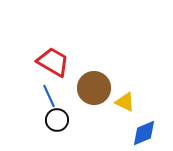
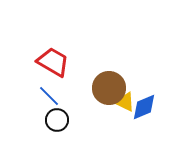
brown circle: moved 15 px right
blue line: rotated 20 degrees counterclockwise
blue diamond: moved 26 px up
